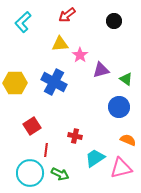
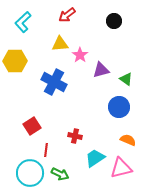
yellow hexagon: moved 22 px up
